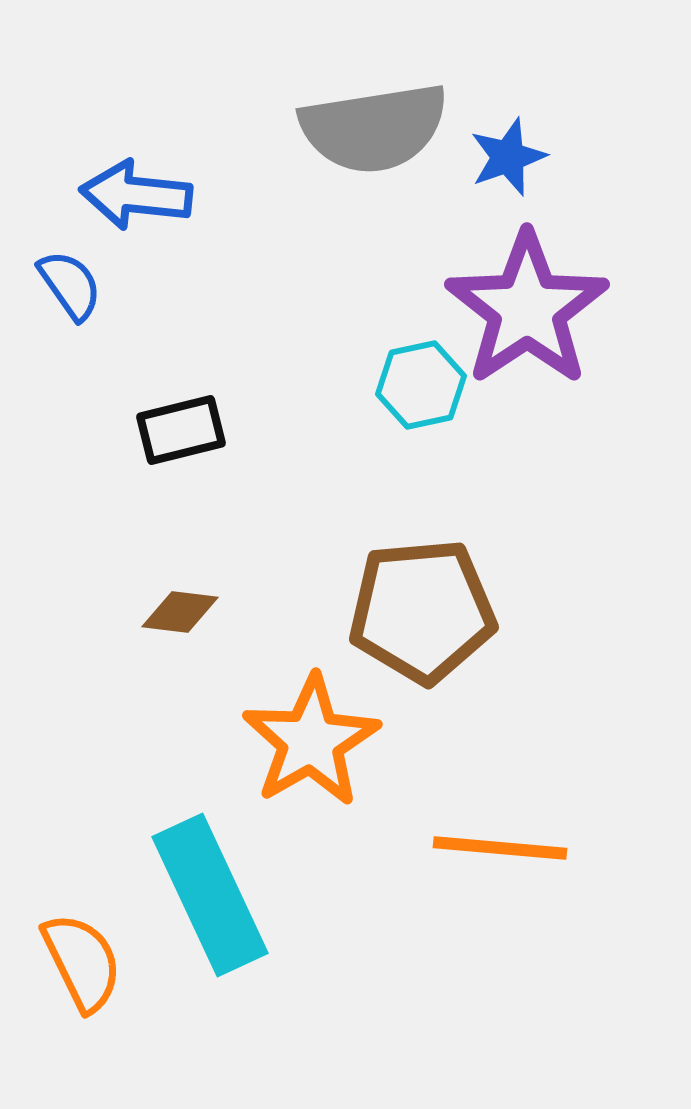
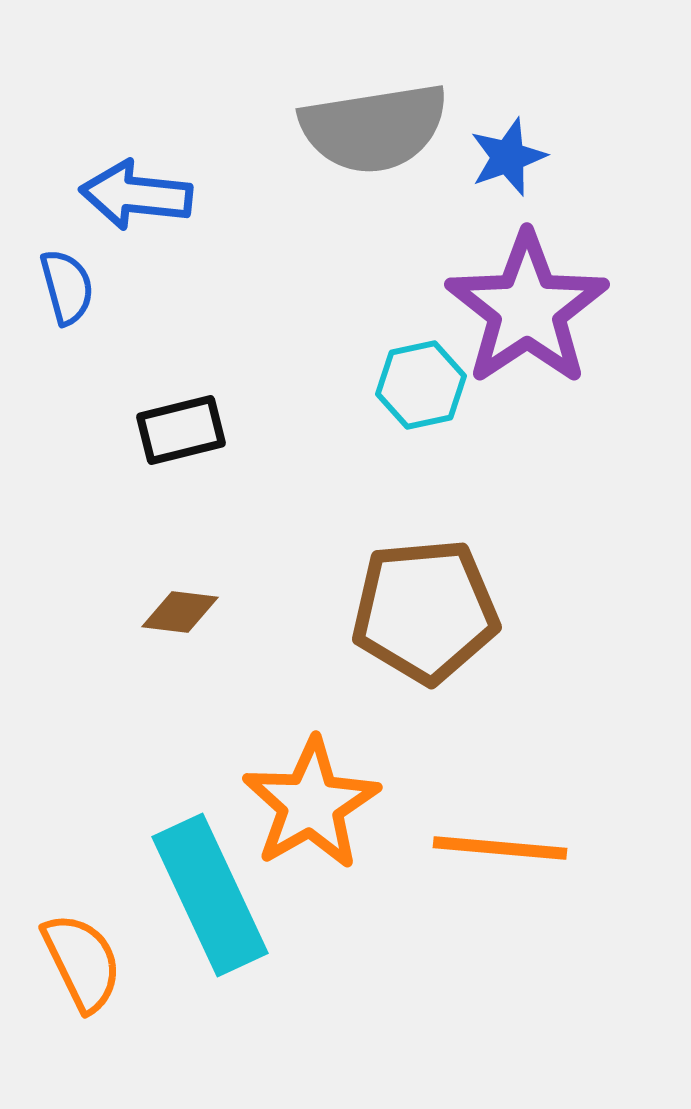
blue semicircle: moved 3 px left, 2 px down; rotated 20 degrees clockwise
brown pentagon: moved 3 px right
orange star: moved 63 px down
